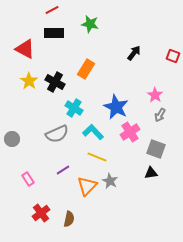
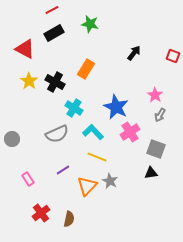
black rectangle: rotated 30 degrees counterclockwise
